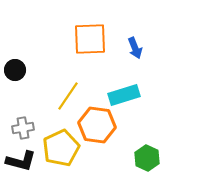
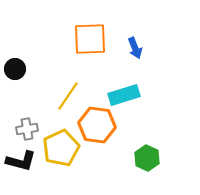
black circle: moved 1 px up
gray cross: moved 4 px right, 1 px down
